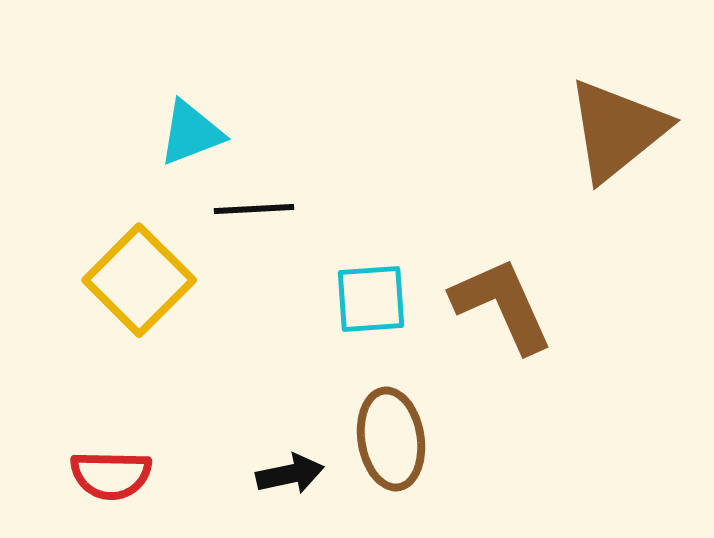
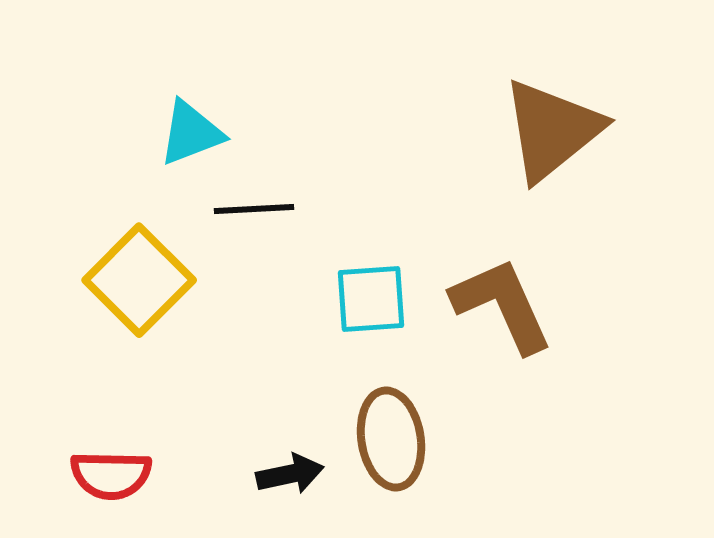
brown triangle: moved 65 px left
